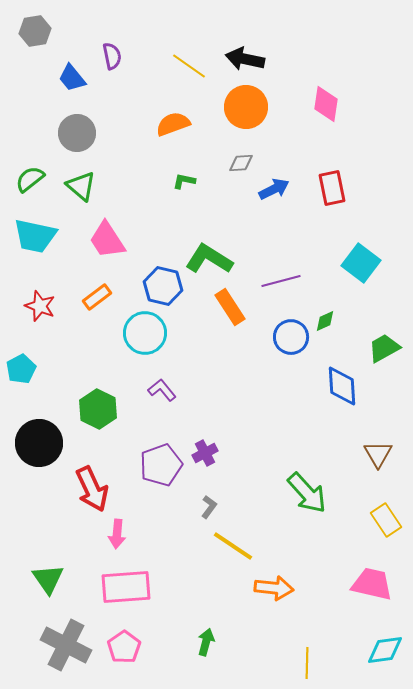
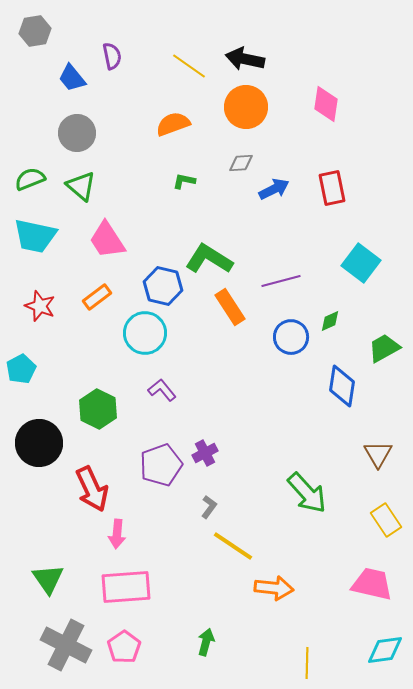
green semicircle at (30, 179): rotated 16 degrees clockwise
green diamond at (325, 321): moved 5 px right
blue diamond at (342, 386): rotated 12 degrees clockwise
